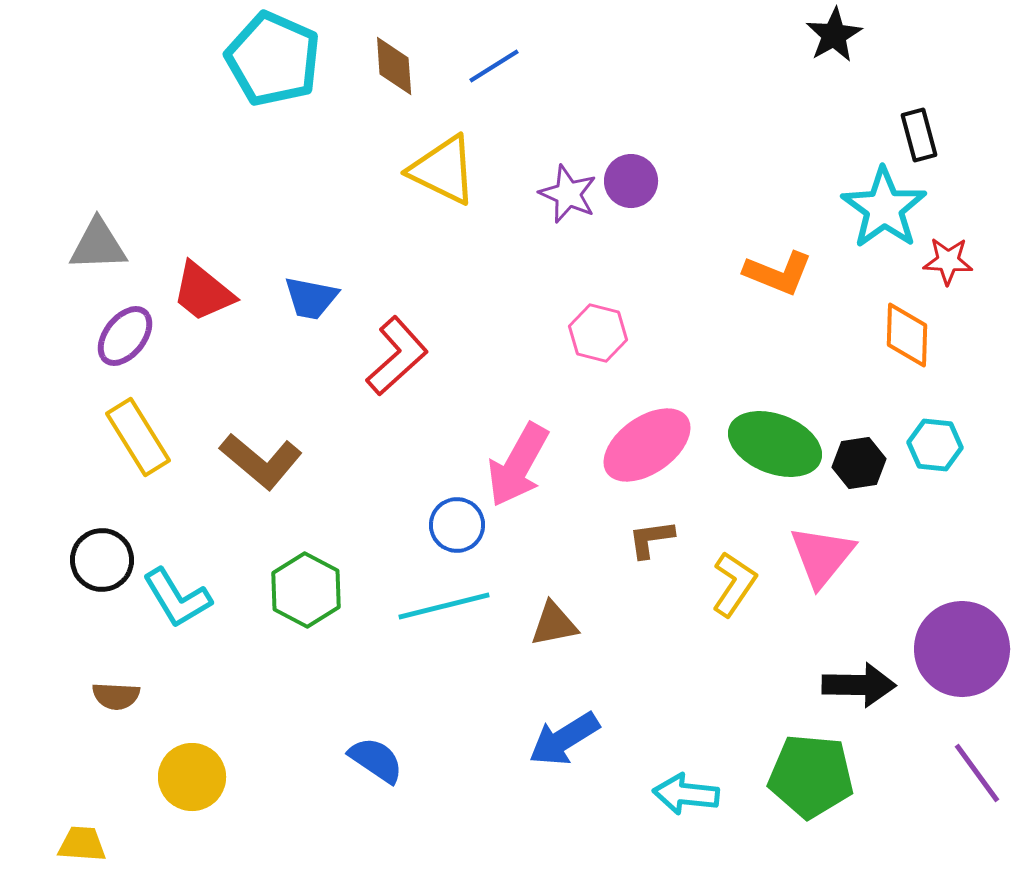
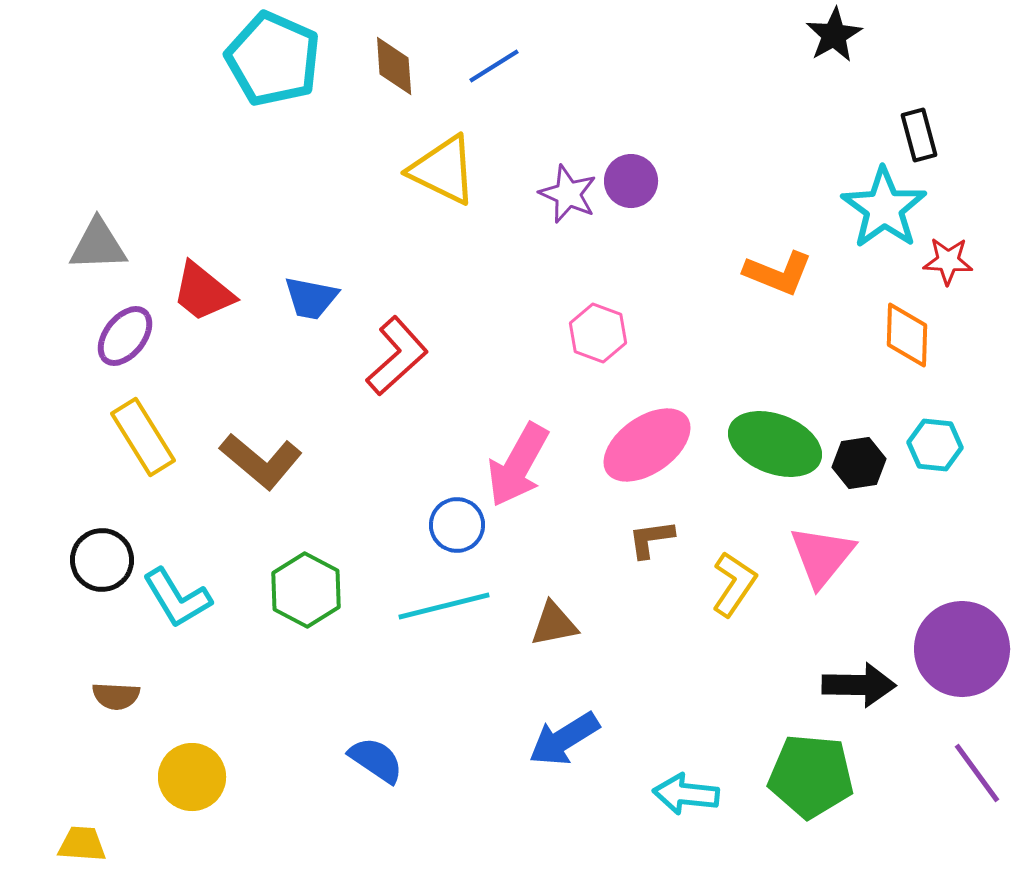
pink hexagon at (598, 333): rotated 6 degrees clockwise
yellow rectangle at (138, 437): moved 5 px right
